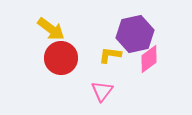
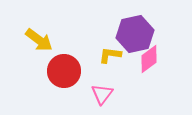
yellow arrow: moved 12 px left, 11 px down
red circle: moved 3 px right, 13 px down
pink triangle: moved 3 px down
